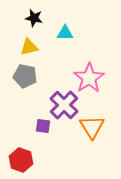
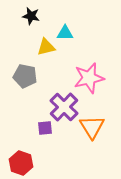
black star: moved 3 px left, 2 px up
yellow triangle: moved 17 px right
pink star: rotated 20 degrees clockwise
purple cross: moved 2 px down
purple square: moved 2 px right, 2 px down; rotated 14 degrees counterclockwise
red hexagon: moved 3 px down
